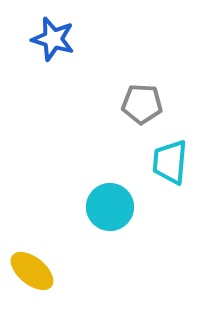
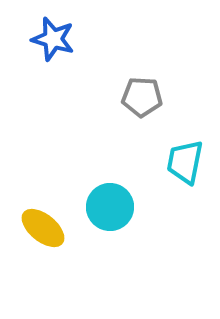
gray pentagon: moved 7 px up
cyan trapezoid: moved 15 px right; rotated 6 degrees clockwise
yellow ellipse: moved 11 px right, 43 px up
